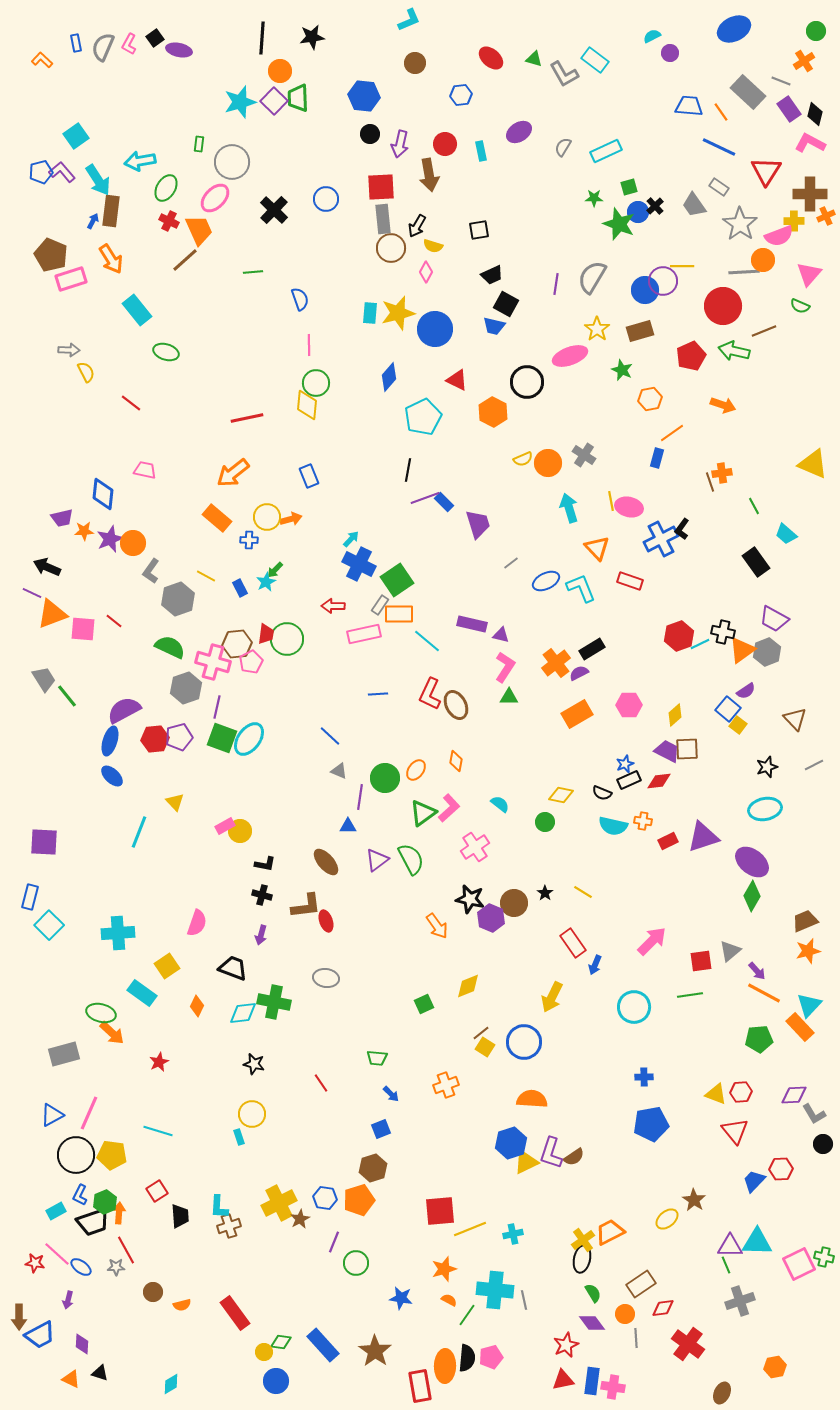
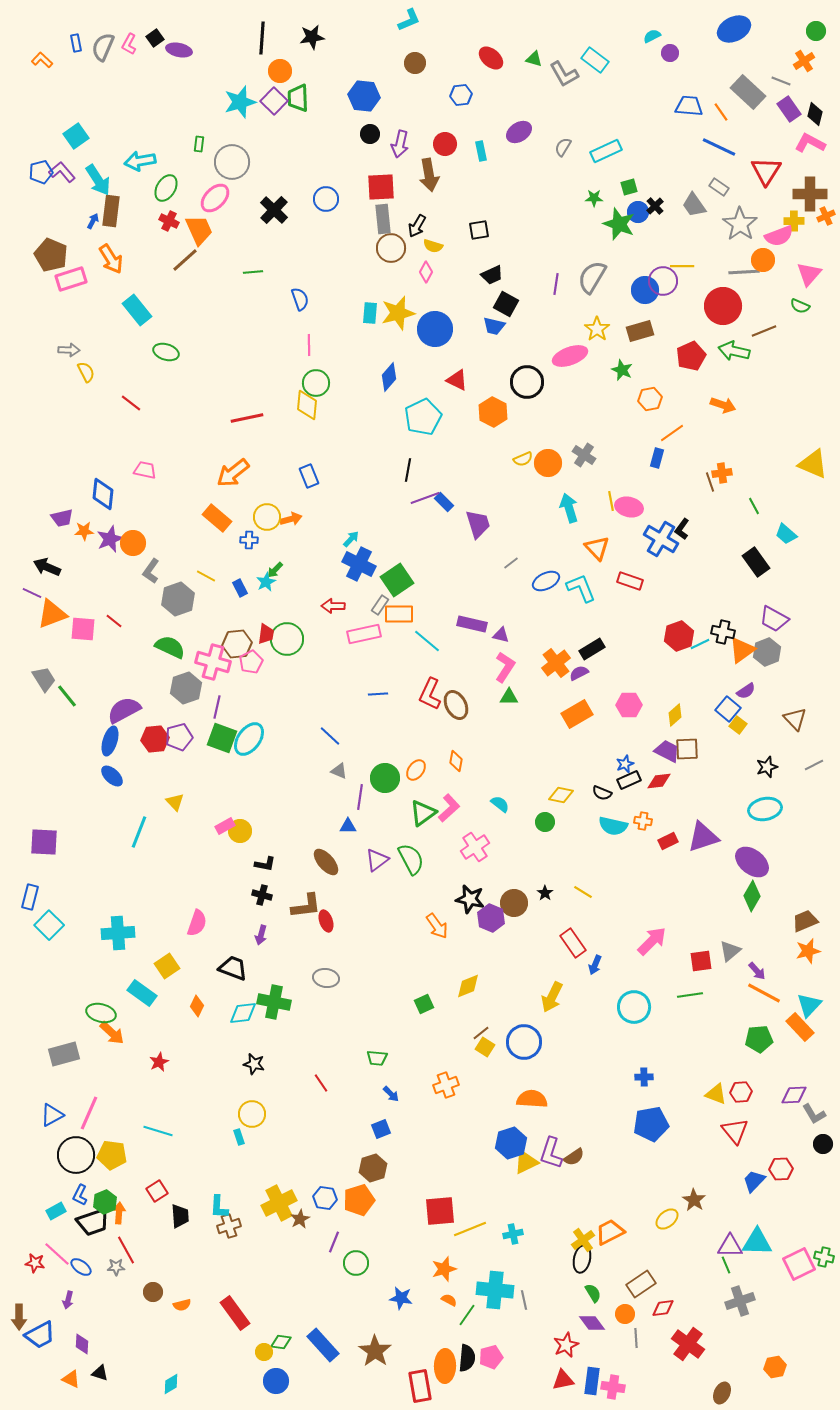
blue cross at (661, 539): rotated 32 degrees counterclockwise
